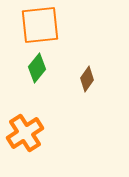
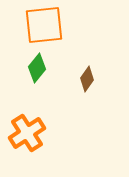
orange square: moved 4 px right
orange cross: moved 2 px right
